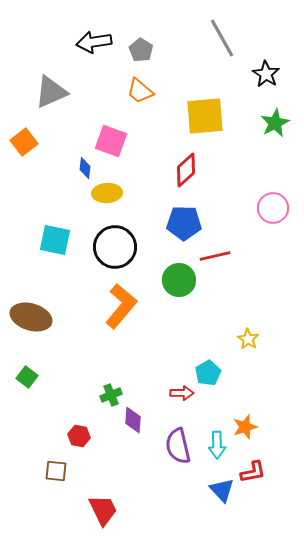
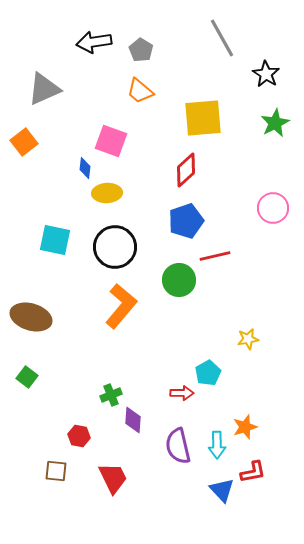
gray triangle: moved 7 px left, 3 px up
yellow square: moved 2 px left, 2 px down
blue pentagon: moved 2 px right, 2 px up; rotated 20 degrees counterclockwise
yellow star: rotated 30 degrees clockwise
red trapezoid: moved 10 px right, 32 px up
